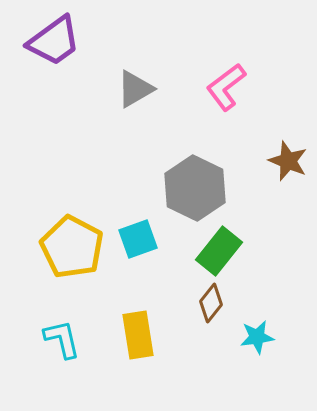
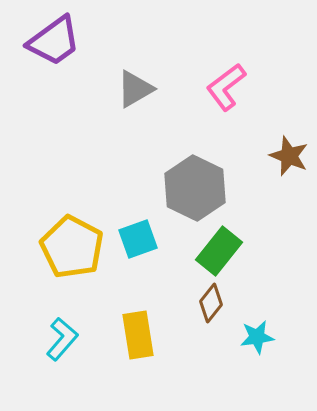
brown star: moved 1 px right, 5 px up
cyan L-shape: rotated 54 degrees clockwise
